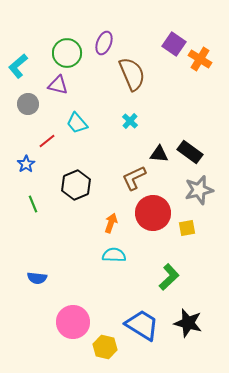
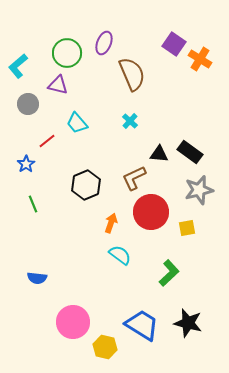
black hexagon: moved 10 px right
red circle: moved 2 px left, 1 px up
cyan semicircle: moved 6 px right; rotated 35 degrees clockwise
green L-shape: moved 4 px up
